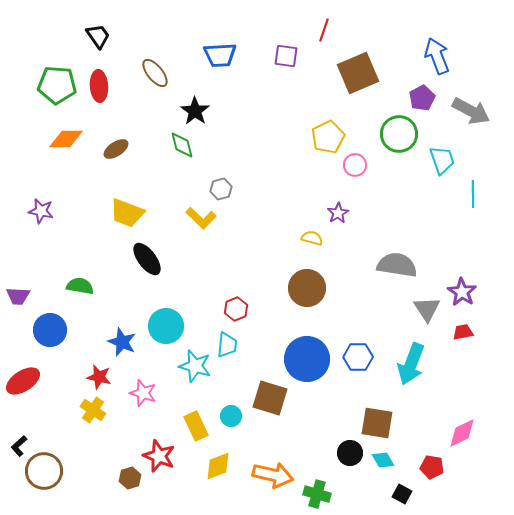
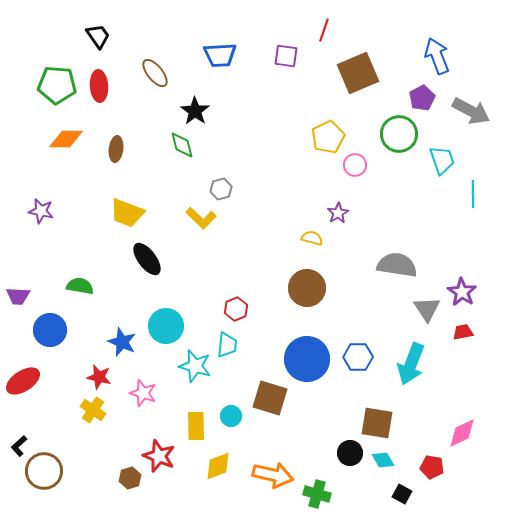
brown ellipse at (116, 149): rotated 50 degrees counterclockwise
yellow rectangle at (196, 426): rotated 24 degrees clockwise
